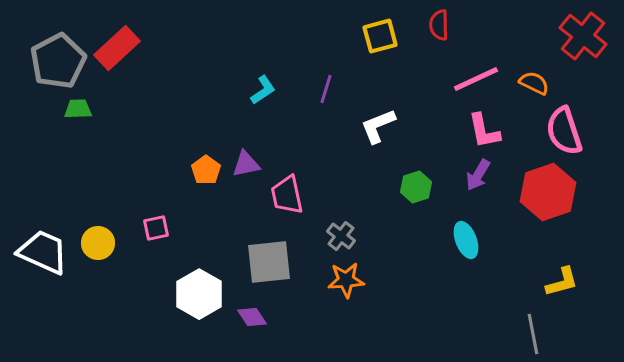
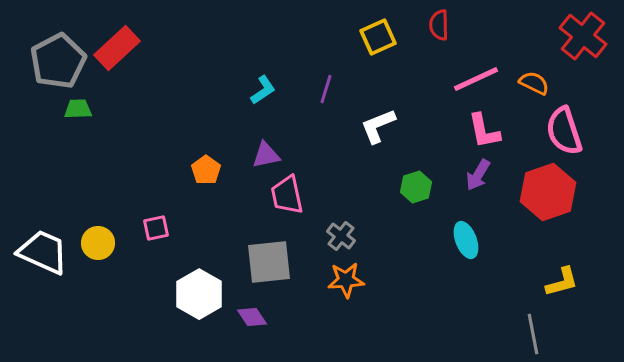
yellow square: moved 2 px left, 1 px down; rotated 9 degrees counterclockwise
purple triangle: moved 20 px right, 9 px up
